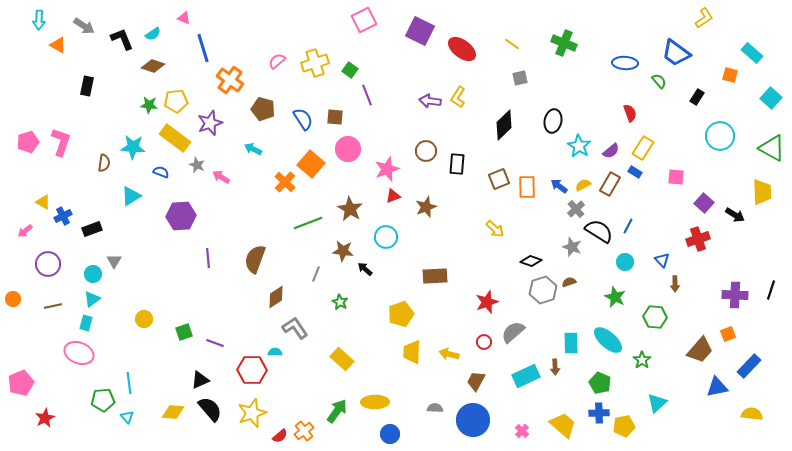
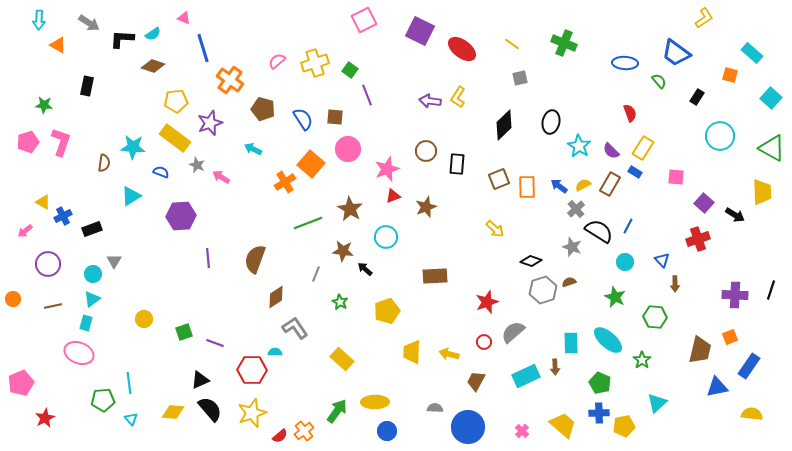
gray arrow at (84, 26): moved 5 px right, 3 px up
black L-shape at (122, 39): rotated 65 degrees counterclockwise
green star at (149, 105): moved 105 px left
black ellipse at (553, 121): moved 2 px left, 1 px down
purple semicircle at (611, 151): rotated 84 degrees clockwise
orange cross at (285, 182): rotated 15 degrees clockwise
yellow pentagon at (401, 314): moved 14 px left, 3 px up
orange square at (728, 334): moved 2 px right, 3 px down
brown trapezoid at (700, 350): rotated 28 degrees counterclockwise
blue rectangle at (749, 366): rotated 10 degrees counterclockwise
cyan triangle at (127, 417): moved 4 px right, 2 px down
blue circle at (473, 420): moved 5 px left, 7 px down
blue circle at (390, 434): moved 3 px left, 3 px up
